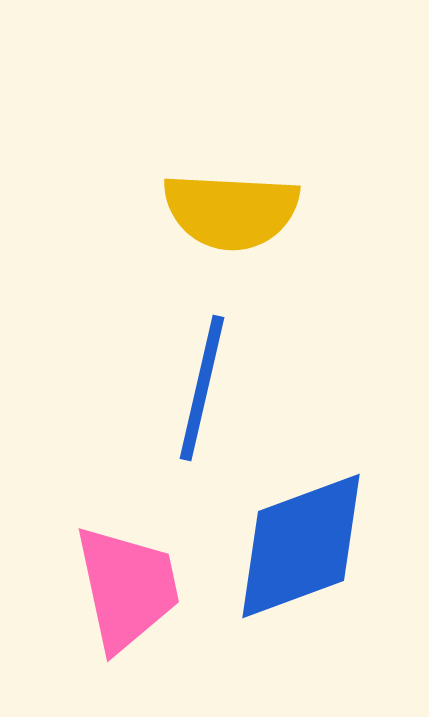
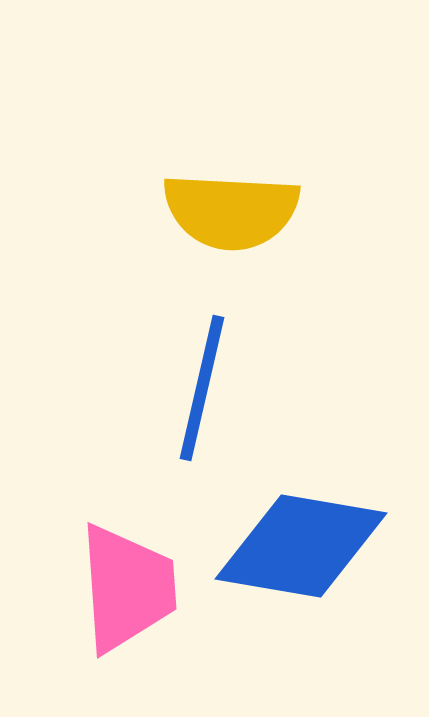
blue diamond: rotated 30 degrees clockwise
pink trapezoid: rotated 8 degrees clockwise
